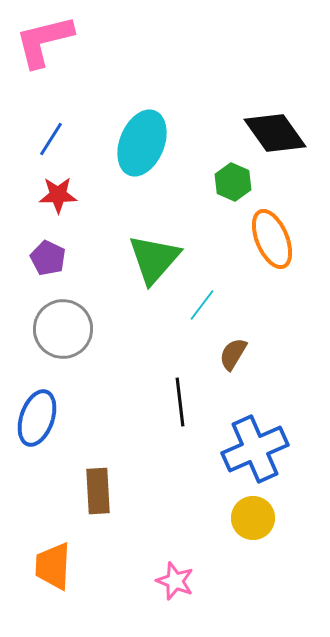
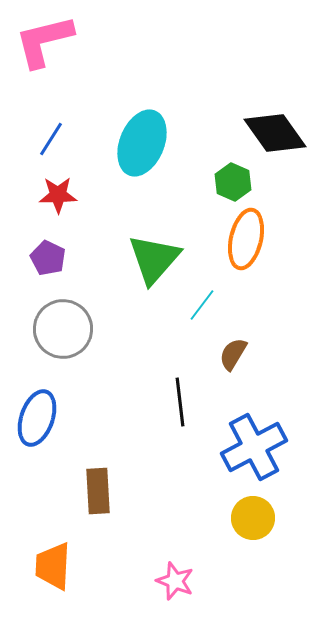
orange ellipse: moved 26 px left; rotated 36 degrees clockwise
blue cross: moved 1 px left, 2 px up; rotated 4 degrees counterclockwise
